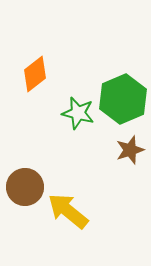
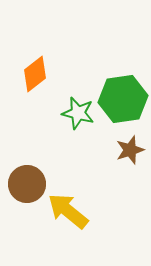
green hexagon: rotated 15 degrees clockwise
brown circle: moved 2 px right, 3 px up
